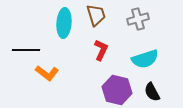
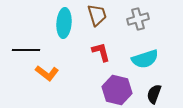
brown trapezoid: moved 1 px right
red L-shape: moved 2 px down; rotated 40 degrees counterclockwise
black semicircle: moved 2 px right, 2 px down; rotated 48 degrees clockwise
